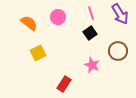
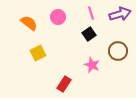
purple arrow: rotated 75 degrees counterclockwise
black square: moved 1 px left, 1 px down
